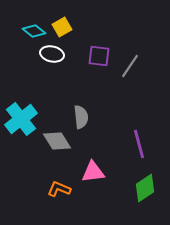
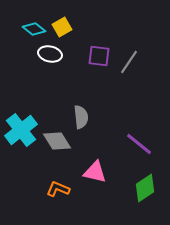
cyan diamond: moved 2 px up
white ellipse: moved 2 px left
gray line: moved 1 px left, 4 px up
cyan cross: moved 11 px down
purple line: rotated 36 degrees counterclockwise
pink triangle: moved 2 px right; rotated 20 degrees clockwise
orange L-shape: moved 1 px left
